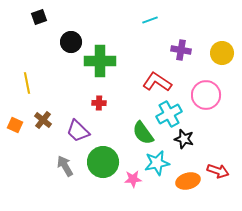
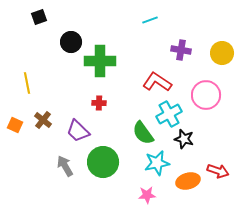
pink star: moved 14 px right, 16 px down
